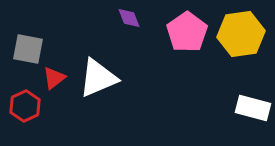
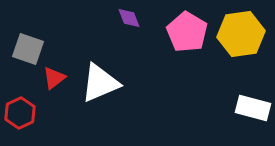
pink pentagon: rotated 6 degrees counterclockwise
gray square: rotated 8 degrees clockwise
white triangle: moved 2 px right, 5 px down
red hexagon: moved 5 px left, 7 px down
